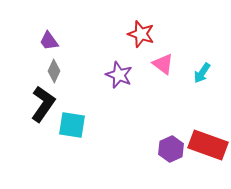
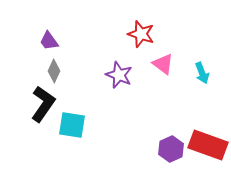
cyan arrow: rotated 55 degrees counterclockwise
